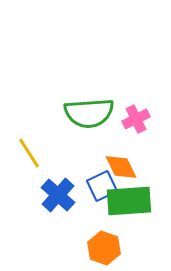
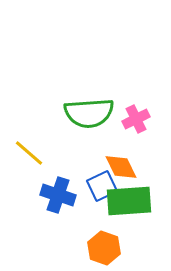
yellow line: rotated 16 degrees counterclockwise
blue cross: rotated 24 degrees counterclockwise
